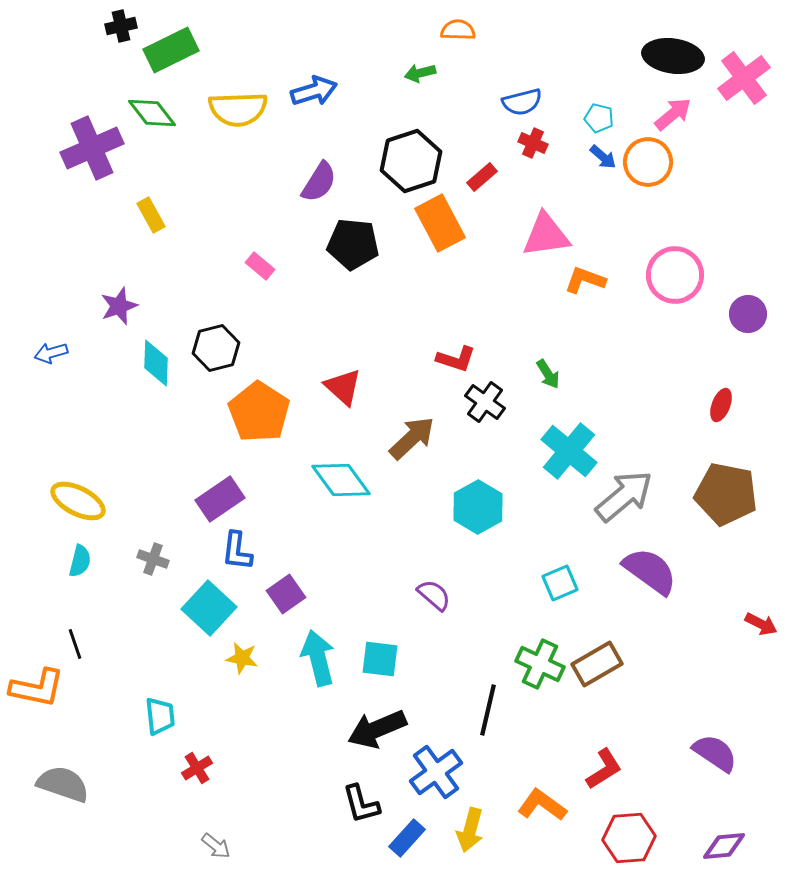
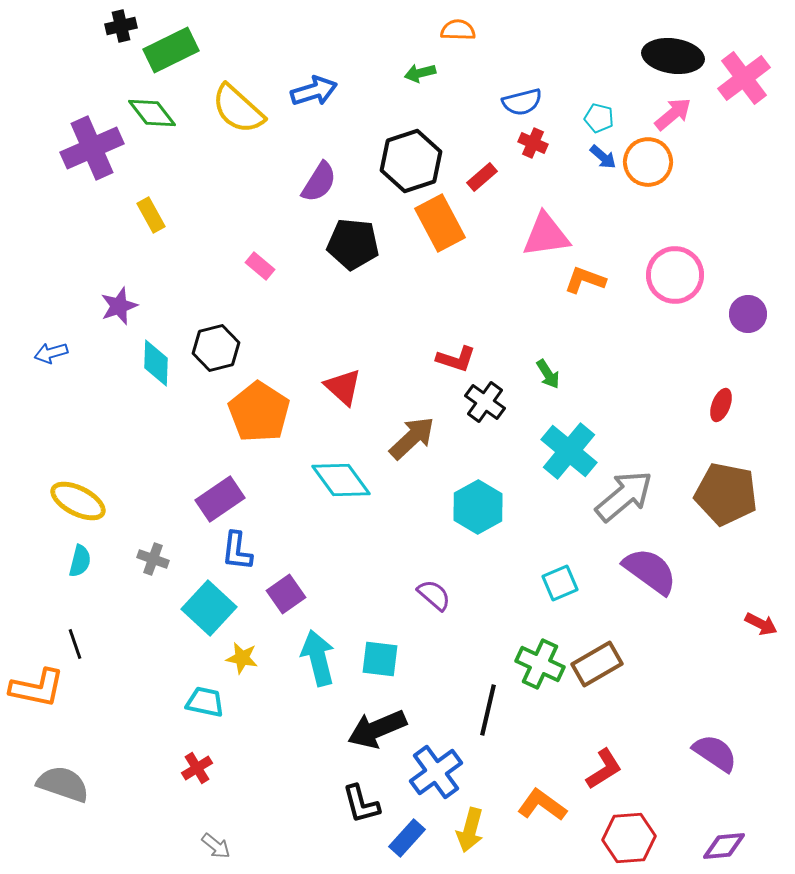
yellow semicircle at (238, 109): rotated 44 degrees clockwise
cyan trapezoid at (160, 716): moved 45 px right, 14 px up; rotated 72 degrees counterclockwise
